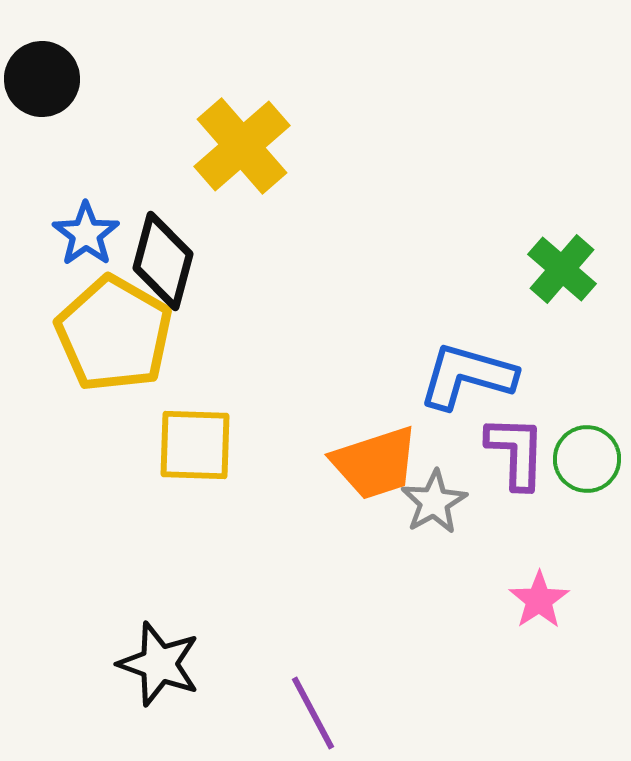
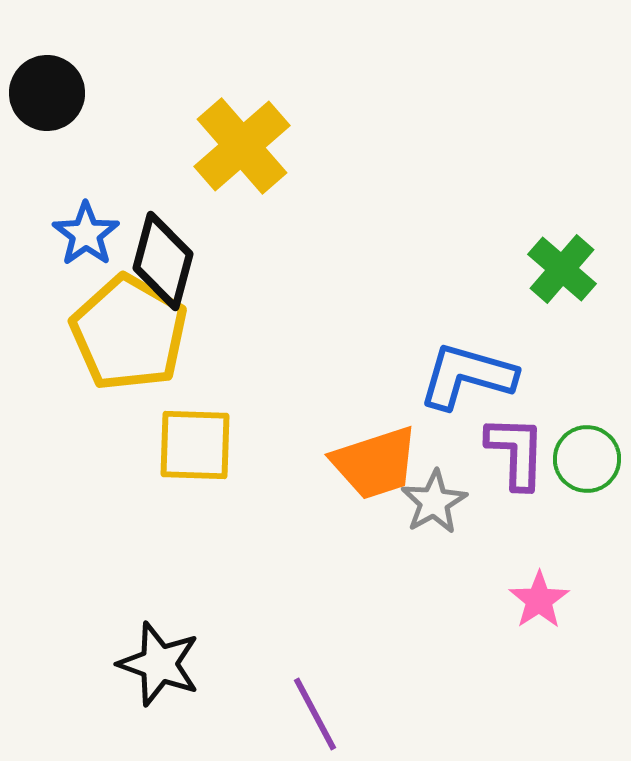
black circle: moved 5 px right, 14 px down
yellow pentagon: moved 15 px right, 1 px up
purple line: moved 2 px right, 1 px down
